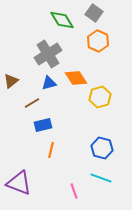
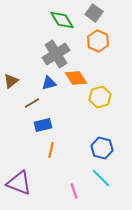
gray cross: moved 8 px right
cyan line: rotated 25 degrees clockwise
